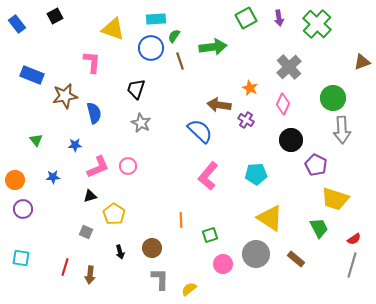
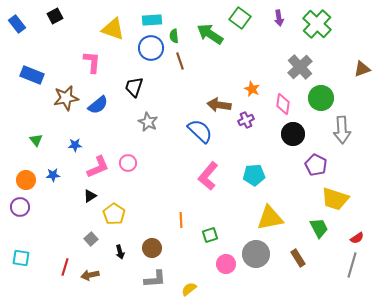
green square at (246, 18): moved 6 px left; rotated 25 degrees counterclockwise
cyan rectangle at (156, 19): moved 4 px left, 1 px down
green semicircle at (174, 36): rotated 40 degrees counterclockwise
green arrow at (213, 47): moved 3 px left, 13 px up; rotated 140 degrees counterclockwise
brown triangle at (362, 62): moved 7 px down
gray cross at (289, 67): moved 11 px right
orange star at (250, 88): moved 2 px right, 1 px down
black trapezoid at (136, 89): moved 2 px left, 2 px up
brown star at (65, 96): moved 1 px right, 2 px down
green circle at (333, 98): moved 12 px left
pink diamond at (283, 104): rotated 15 degrees counterclockwise
blue semicircle at (94, 113): moved 4 px right, 8 px up; rotated 65 degrees clockwise
purple cross at (246, 120): rotated 35 degrees clockwise
gray star at (141, 123): moved 7 px right, 1 px up
black circle at (291, 140): moved 2 px right, 6 px up
pink circle at (128, 166): moved 3 px up
cyan pentagon at (256, 174): moved 2 px left, 1 px down
blue star at (53, 177): moved 2 px up
orange circle at (15, 180): moved 11 px right
black triangle at (90, 196): rotated 16 degrees counterclockwise
purple circle at (23, 209): moved 3 px left, 2 px up
yellow triangle at (270, 218): rotated 44 degrees counterclockwise
gray square at (86, 232): moved 5 px right, 7 px down; rotated 24 degrees clockwise
red semicircle at (354, 239): moved 3 px right, 1 px up
brown rectangle at (296, 259): moved 2 px right, 1 px up; rotated 18 degrees clockwise
pink circle at (223, 264): moved 3 px right
brown arrow at (90, 275): rotated 72 degrees clockwise
gray L-shape at (160, 279): moved 5 px left; rotated 85 degrees clockwise
